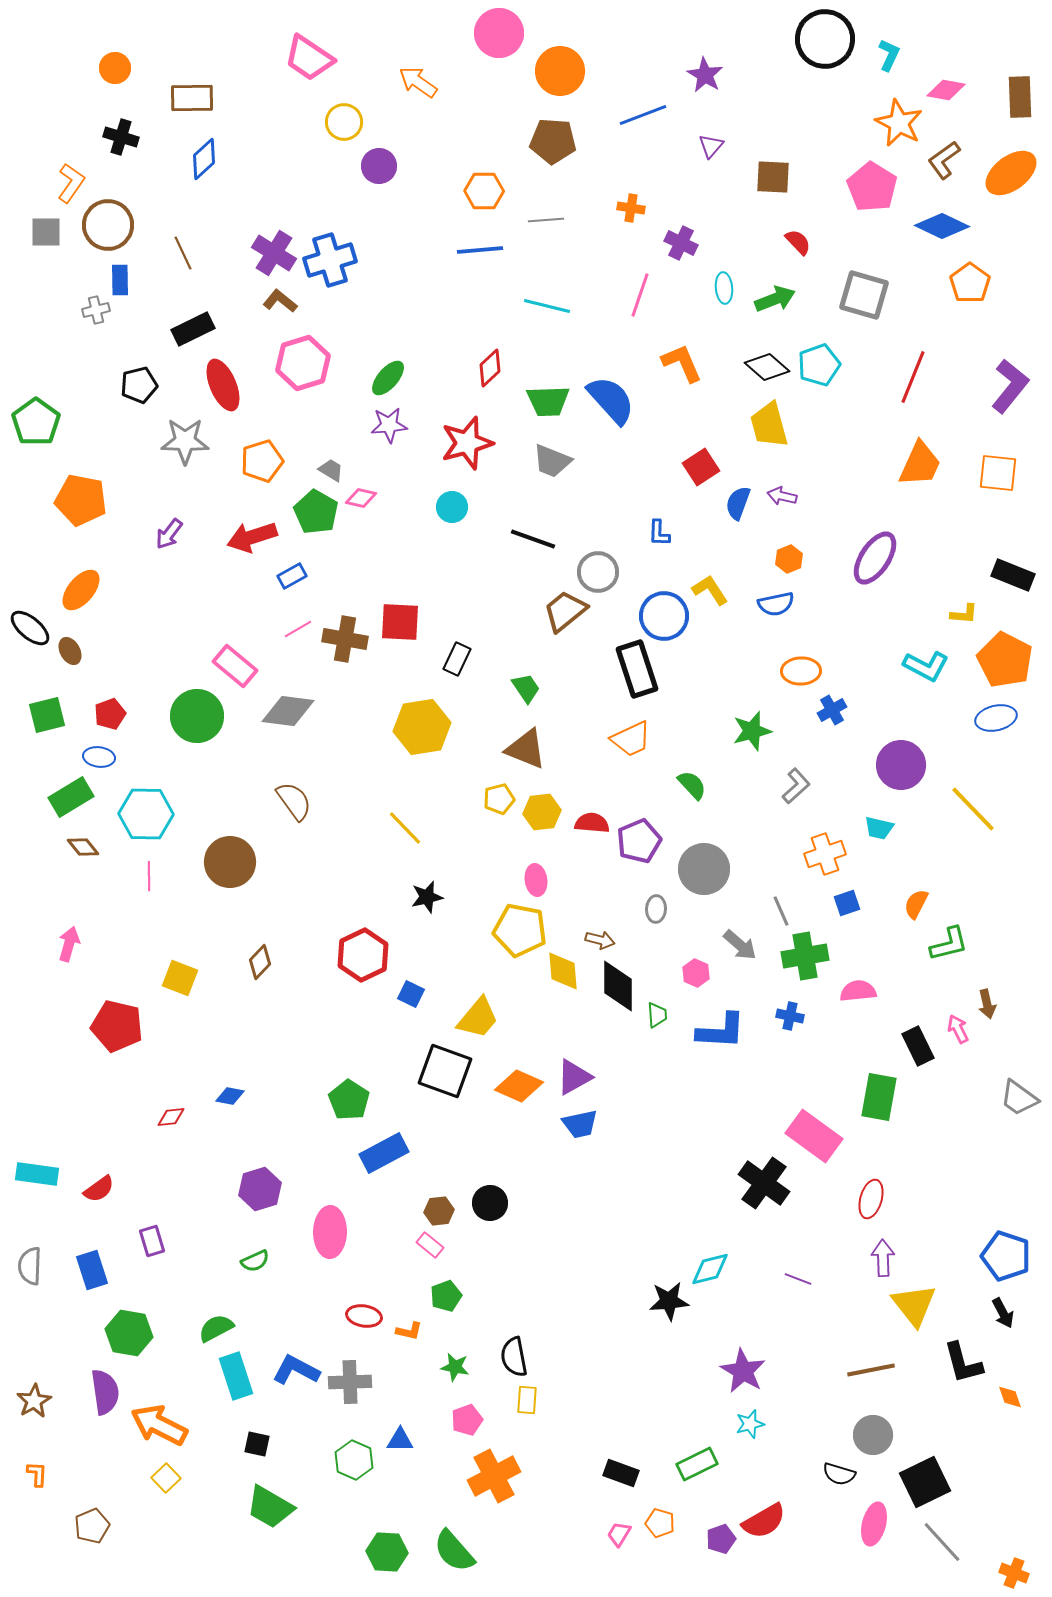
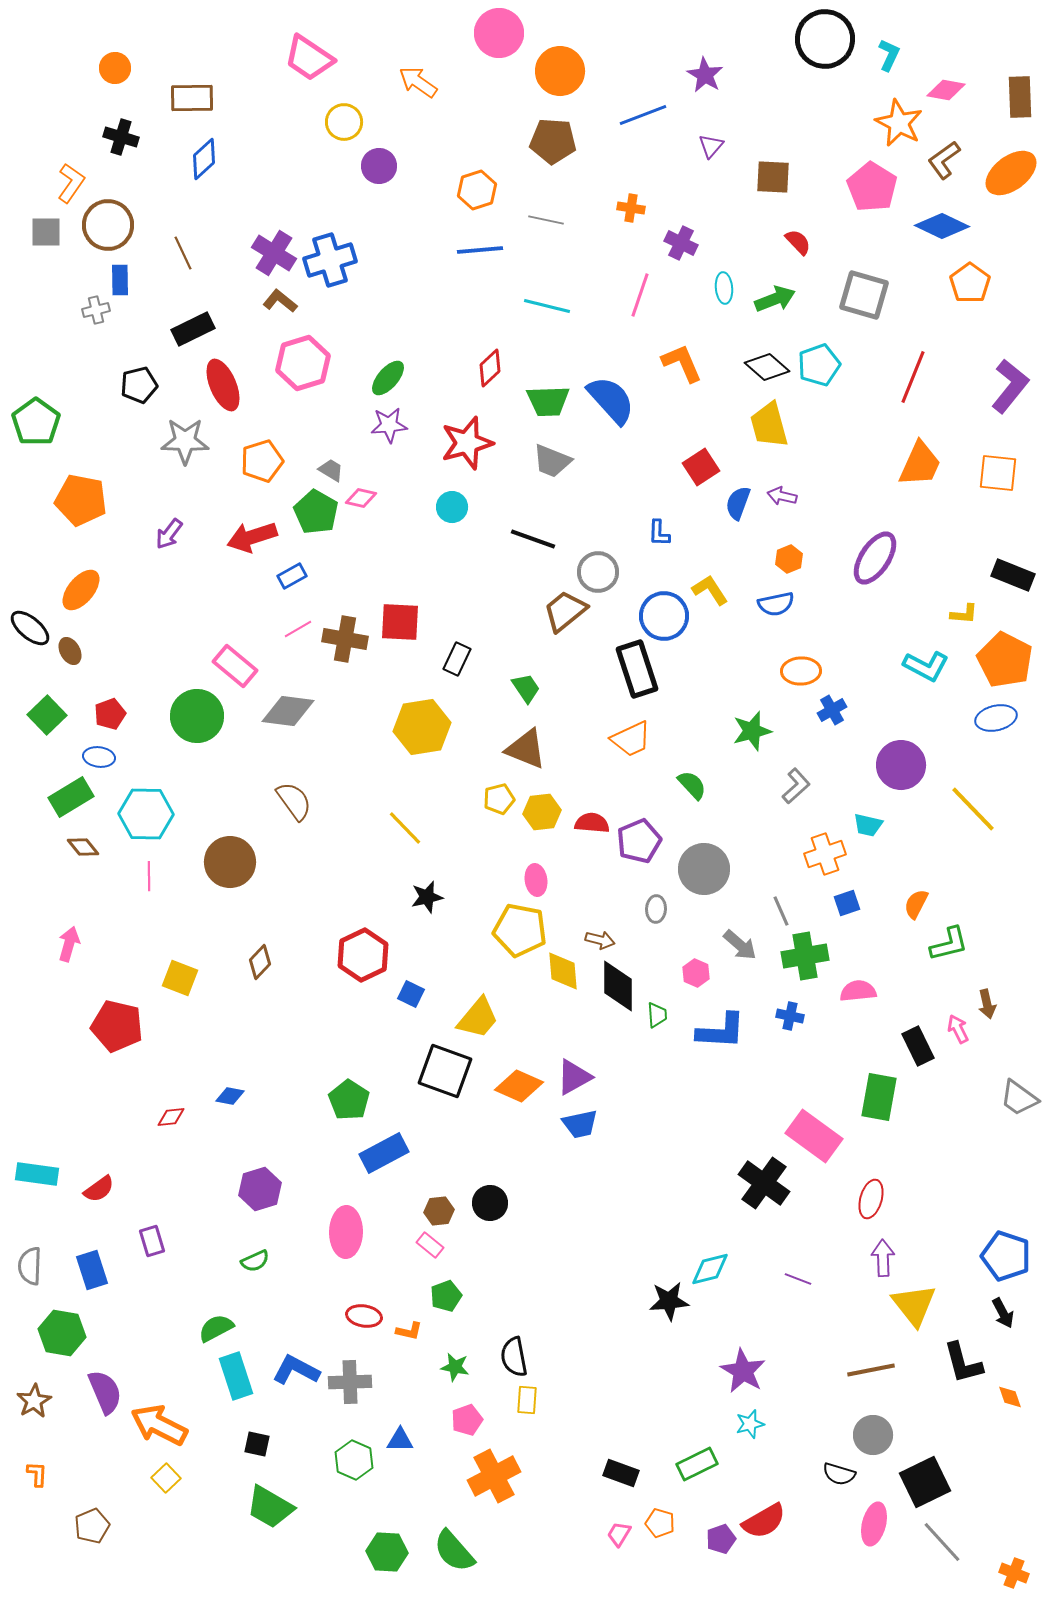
orange hexagon at (484, 191): moved 7 px left, 1 px up; rotated 18 degrees counterclockwise
gray line at (546, 220): rotated 16 degrees clockwise
green square at (47, 715): rotated 30 degrees counterclockwise
cyan trapezoid at (879, 828): moved 11 px left, 3 px up
pink ellipse at (330, 1232): moved 16 px right
green hexagon at (129, 1333): moved 67 px left
purple semicircle at (105, 1392): rotated 15 degrees counterclockwise
